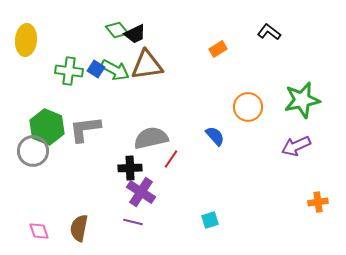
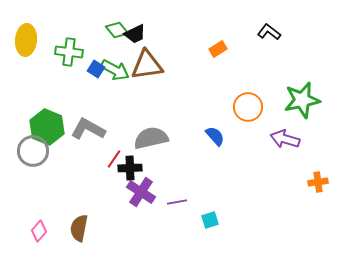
green cross: moved 19 px up
gray L-shape: moved 3 px right; rotated 36 degrees clockwise
purple arrow: moved 11 px left, 7 px up; rotated 40 degrees clockwise
red line: moved 57 px left
orange cross: moved 20 px up
purple line: moved 44 px right, 20 px up; rotated 24 degrees counterclockwise
pink diamond: rotated 60 degrees clockwise
